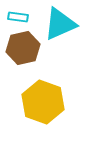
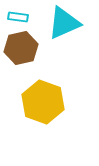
cyan triangle: moved 4 px right, 1 px up
brown hexagon: moved 2 px left
